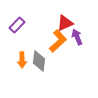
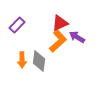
red triangle: moved 5 px left
purple arrow: rotated 35 degrees counterclockwise
